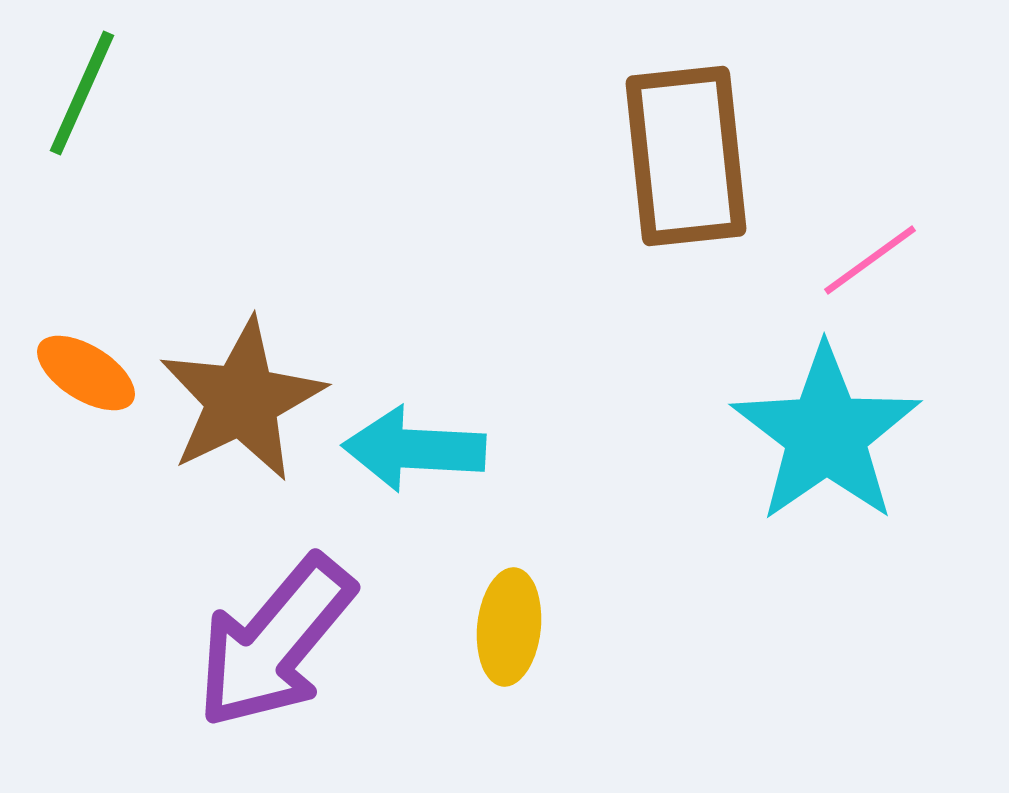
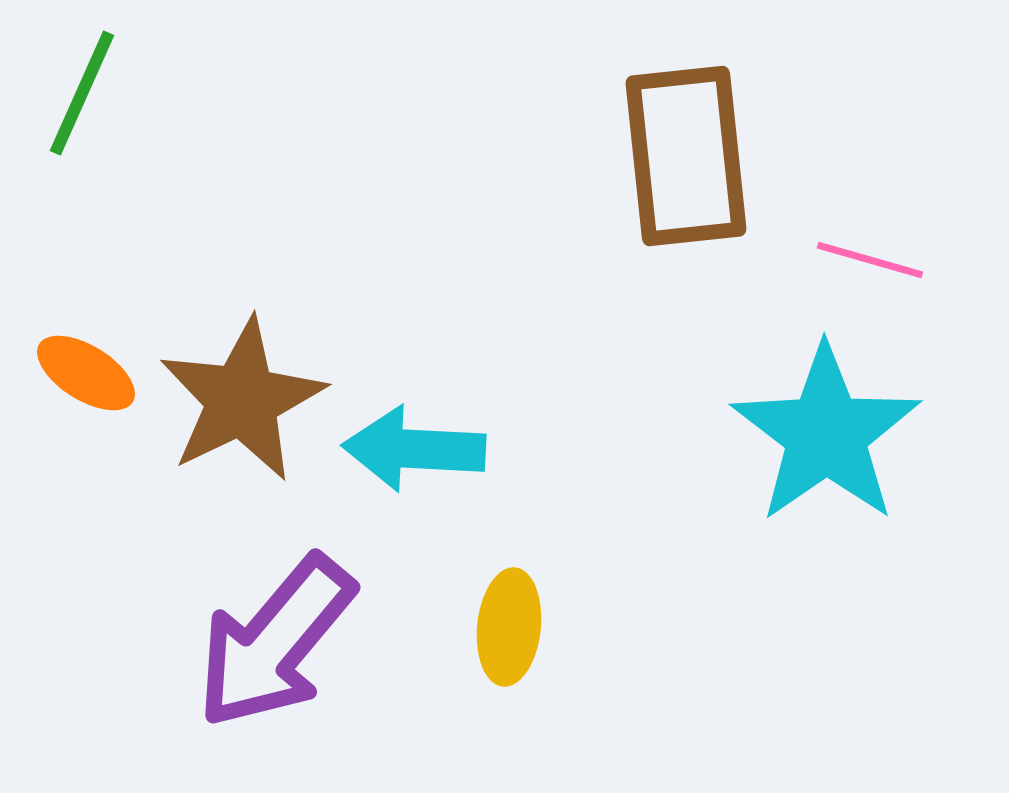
pink line: rotated 52 degrees clockwise
